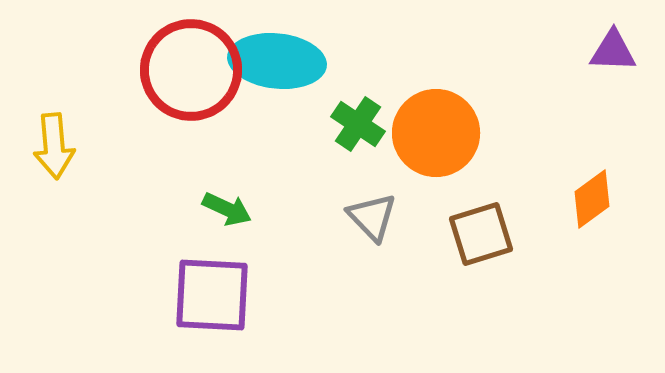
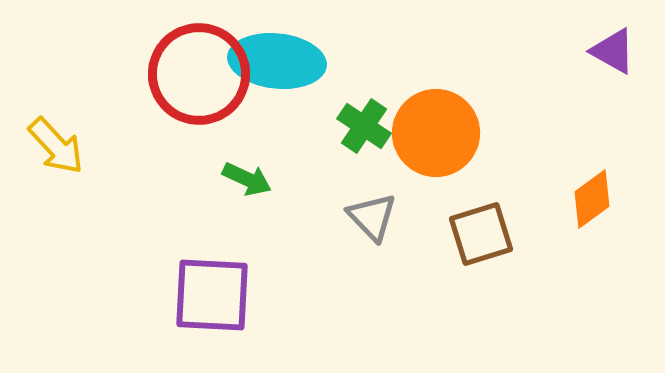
purple triangle: rotated 27 degrees clockwise
red circle: moved 8 px right, 4 px down
green cross: moved 6 px right, 2 px down
yellow arrow: moved 2 px right; rotated 38 degrees counterclockwise
green arrow: moved 20 px right, 30 px up
